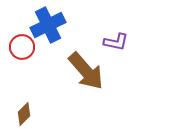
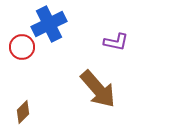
blue cross: moved 1 px right, 1 px up
brown arrow: moved 12 px right, 18 px down
brown diamond: moved 1 px left, 2 px up
